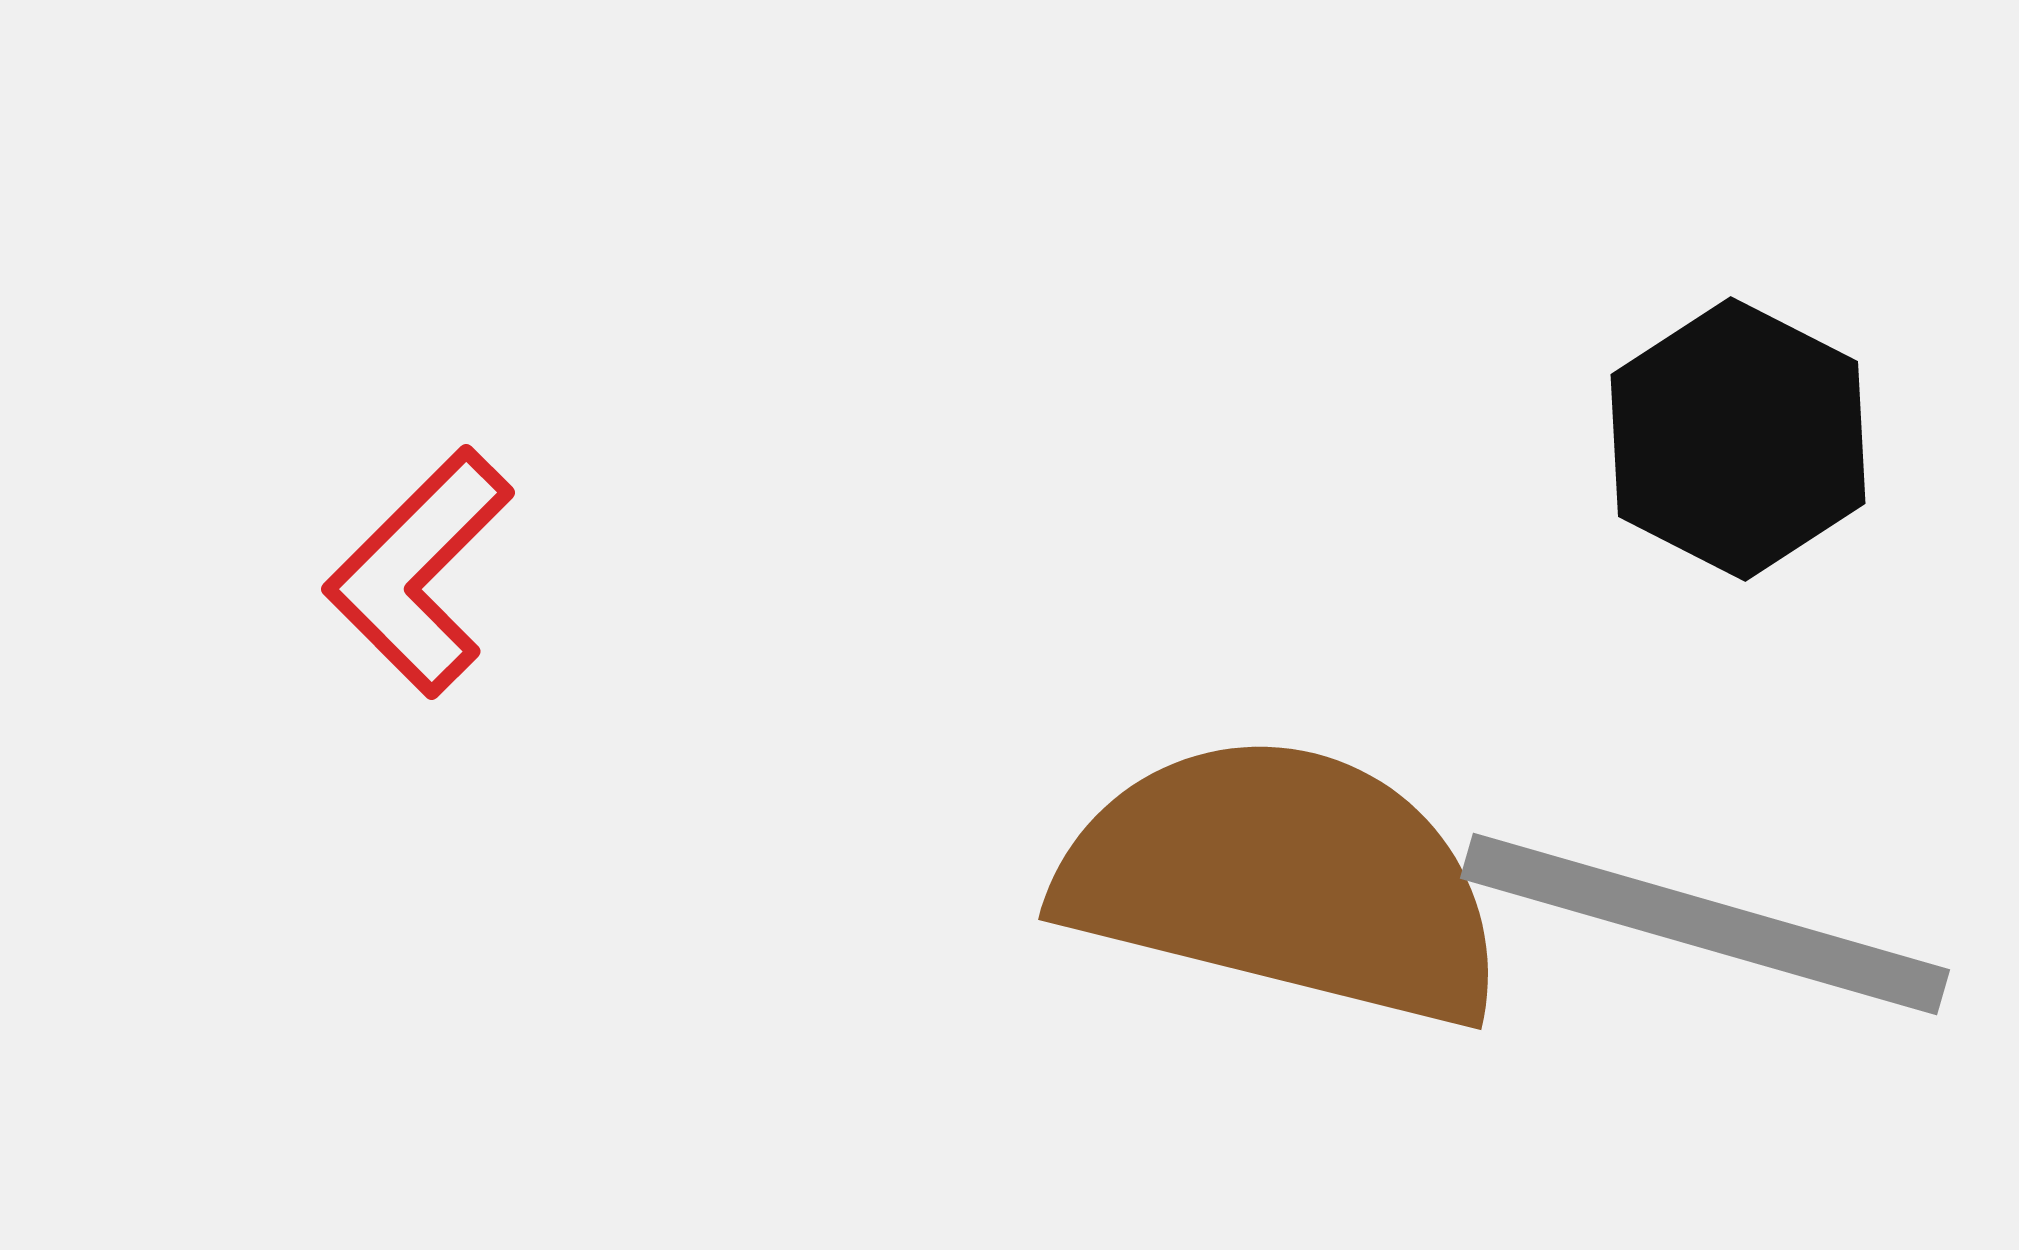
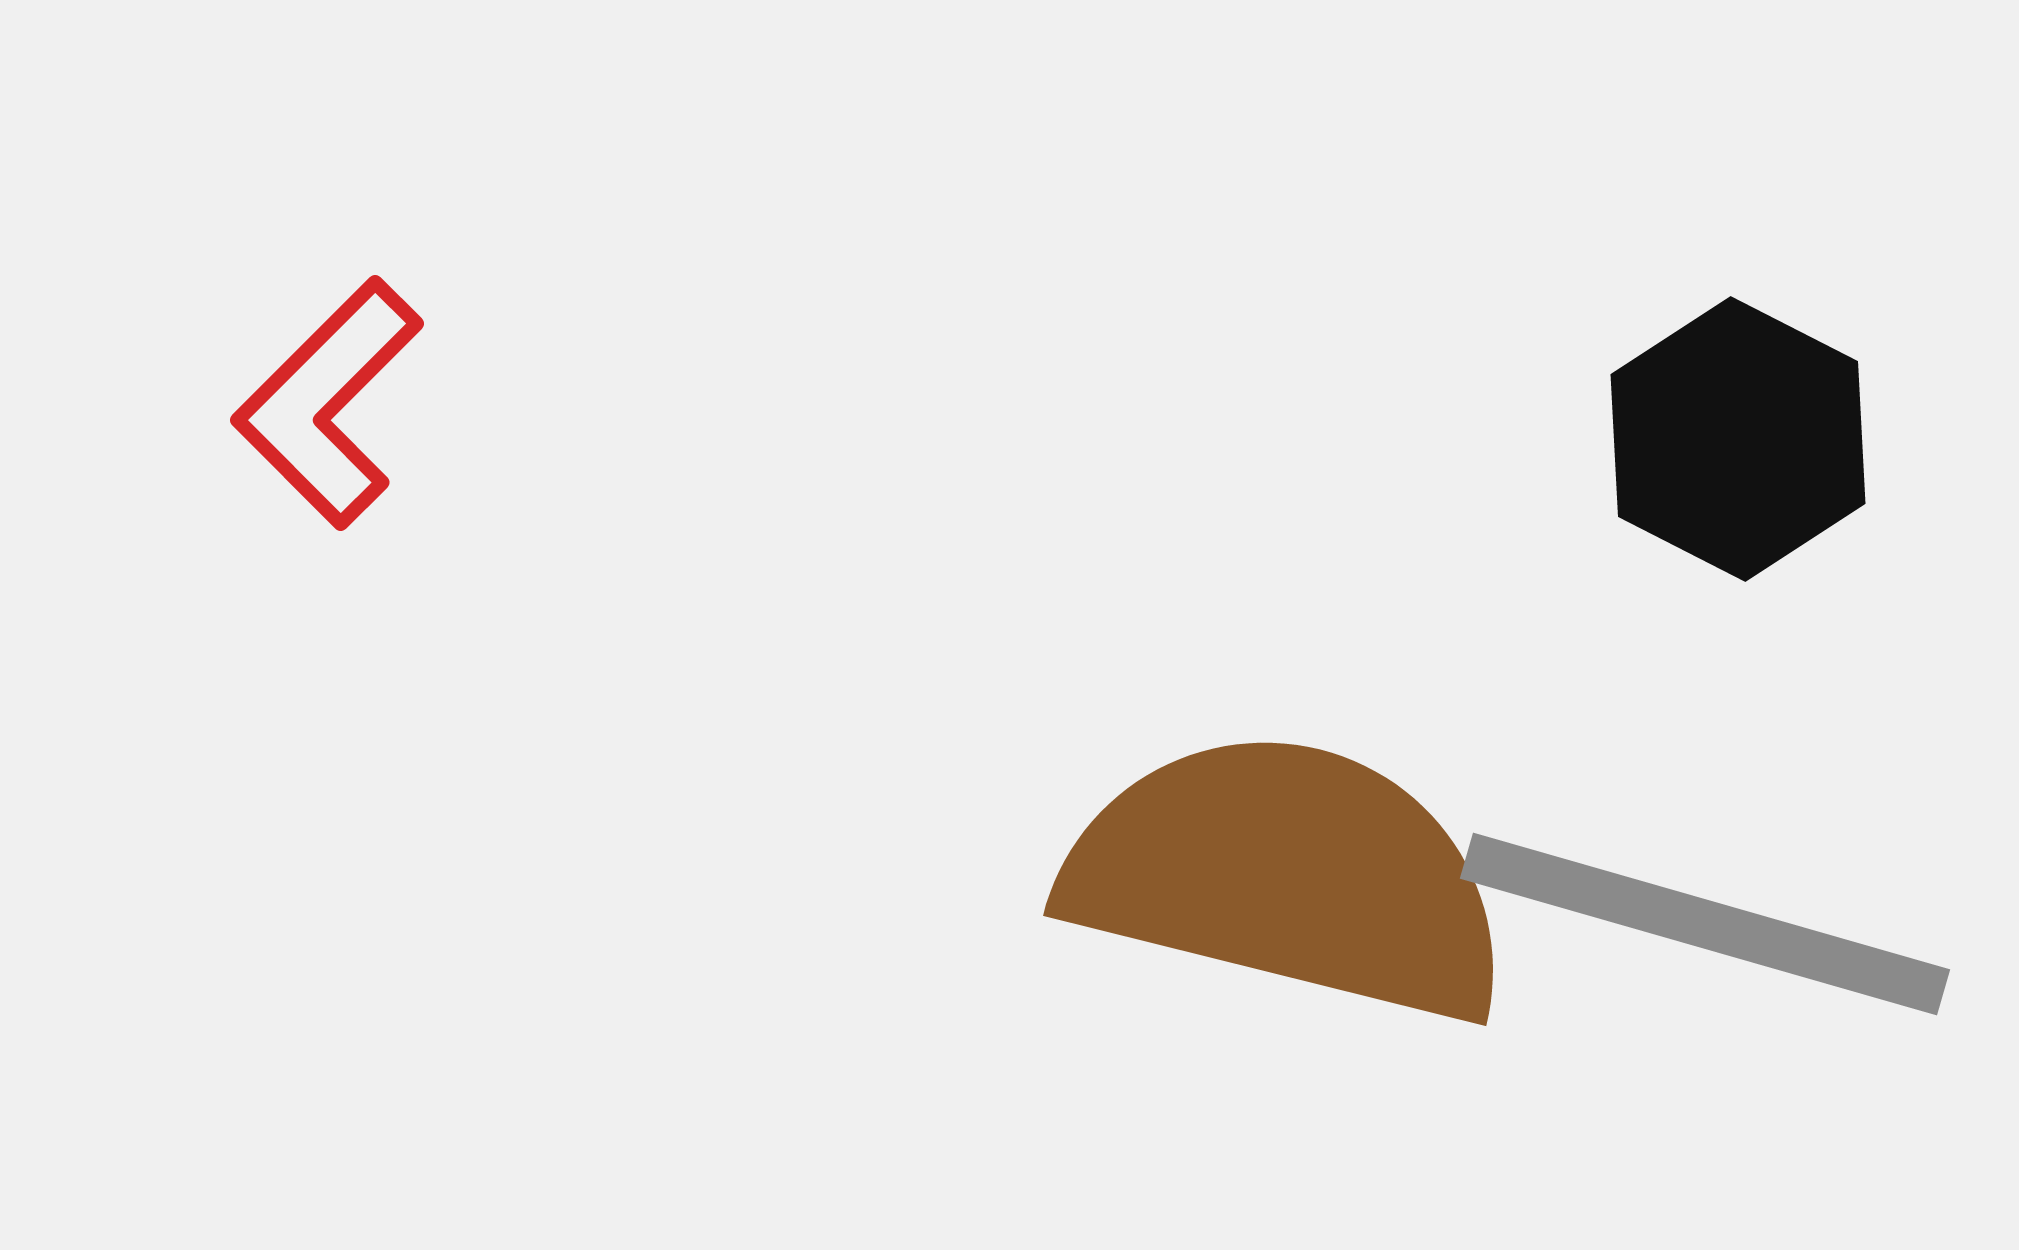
red L-shape: moved 91 px left, 169 px up
brown semicircle: moved 5 px right, 4 px up
